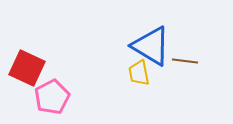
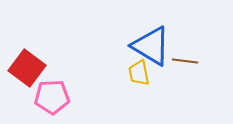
red square: rotated 12 degrees clockwise
pink pentagon: rotated 24 degrees clockwise
